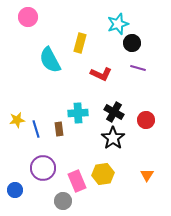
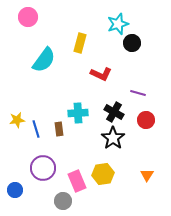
cyan semicircle: moved 6 px left; rotated 116 degrees counterclockwise
purple line: moved 25 px down
